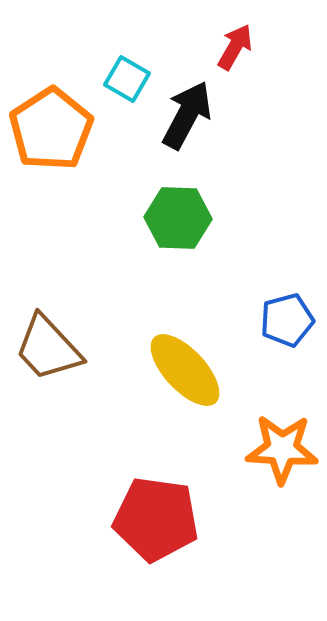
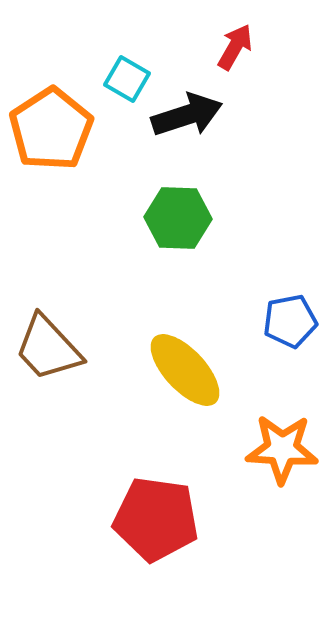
black arrow: rotated 44 degrees clockwise
blue pentagon: moved 3 px right, 1 px down; rotated 4 degrees clockwise
